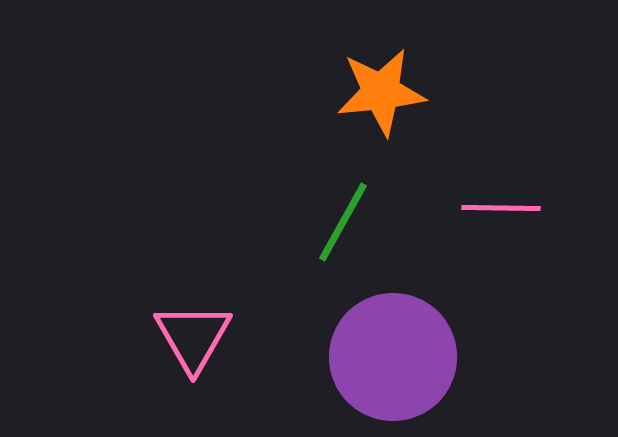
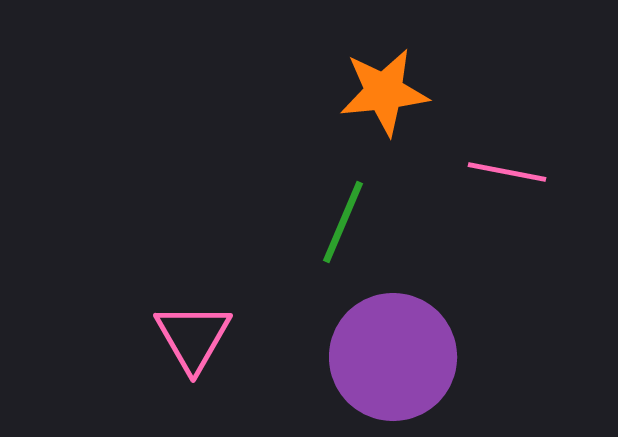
orange star: moved 3 px right
pink line: moved 6 px right, 36 px up; rotated 10 degrees clockwise
green line: rotated 6 degrees counterclockwise
